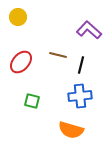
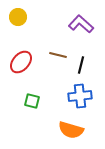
purple L-shape: moved 8 px left, 6 px up
